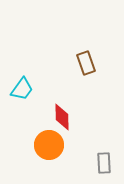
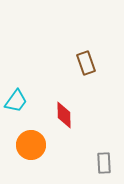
cyan trapezoid: moved 6 px left, 12 px down
red diamond: moved 2 px right, 2 px up
orange circle: moved 18 px left
